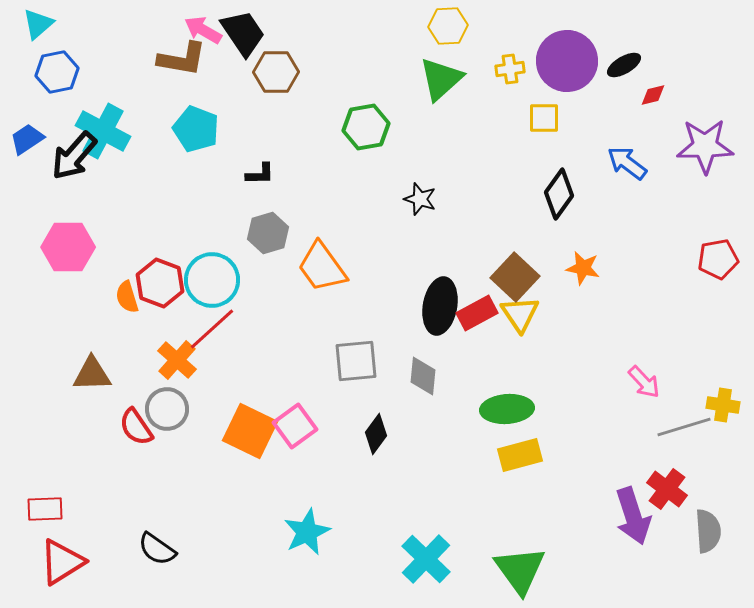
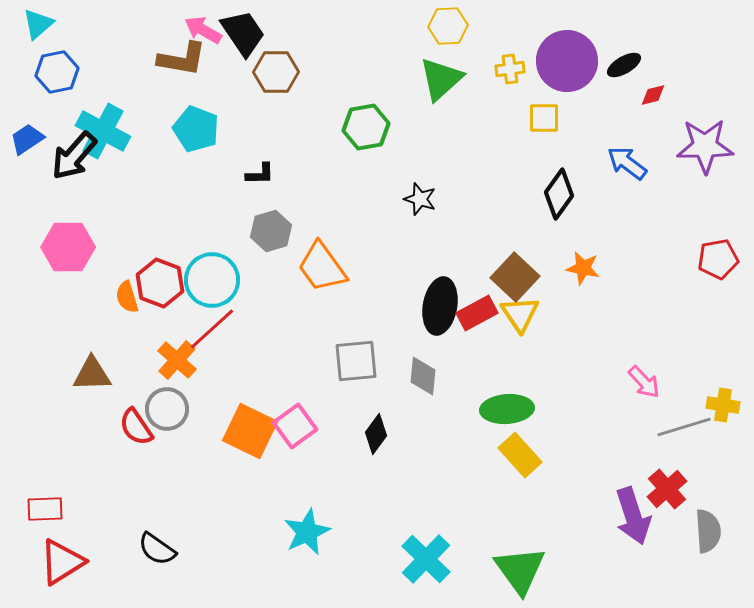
gray hexagon at (268, 233): moved 3 px right, 2 px up
yellow rectangle at (520, 455): rotated 63 degrees clockwise
red cross at (667, 489): rotated 12 degrees clockwise
